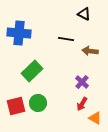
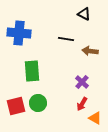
green rectangle: rotated 50 degrees counterclockwise
